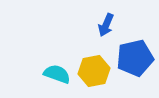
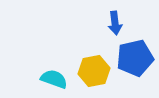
blue arrow: moved 9 px right, 2 px up; rotated 30 degrees counterclockwise
cyan semicircle: moved 3 px left, 5 px down
